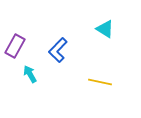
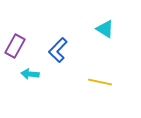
cyan arrow: rotated 54 degrees counterclockwise
